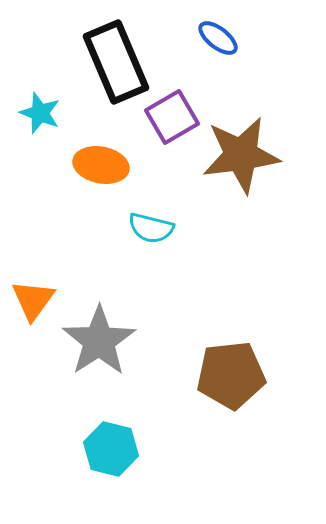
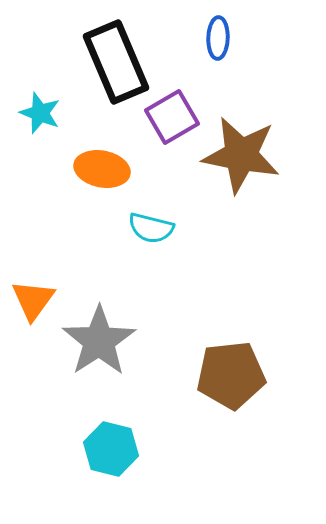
blue ellipse: rotated 54 degrees clockwise
brown star: rotated 18 degrees clockwise
orange ellipse: moved 1 px right, 4 px down
